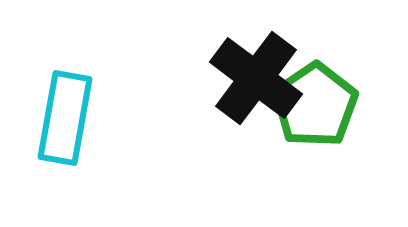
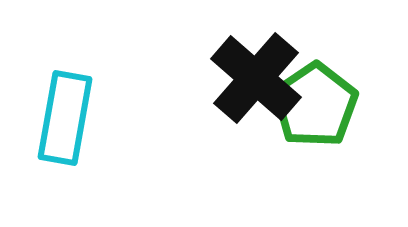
black cross: rotated 4 degrees clockwise
